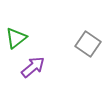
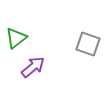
gray square: rotated 15 degrees counterclockwise
